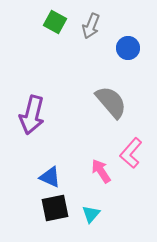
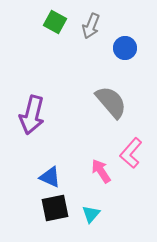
blue circle: moved 3 px left
